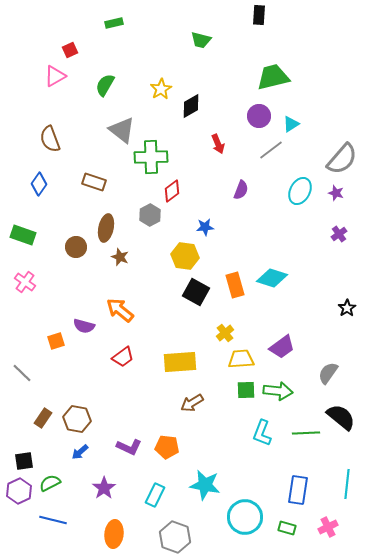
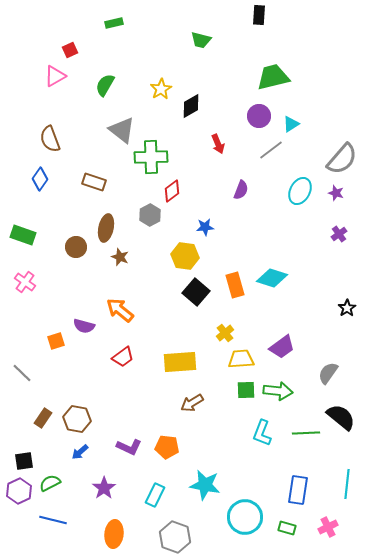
blue diamond at (39, 184): moved 1 px right, 5 px up
black square at (196, 292): rotated 12 degrees clockwise
